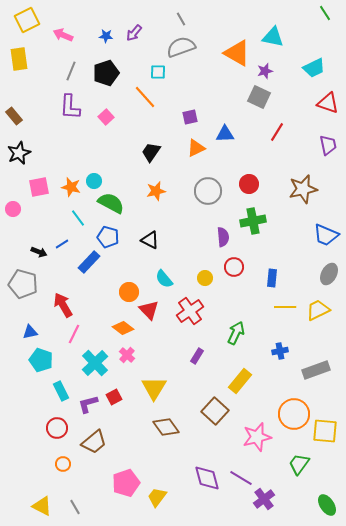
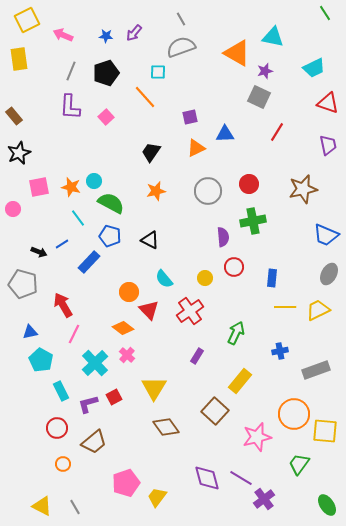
blue pentagon at (108, 237): moved 2 px right, 1 px up
cyan pentagon at (41, 360): rotated 10 degrees clockwise
